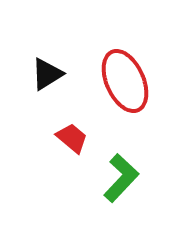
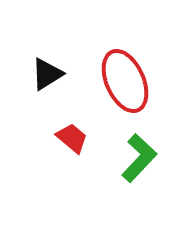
green L-shape: moved 18 px right, 20 px up
